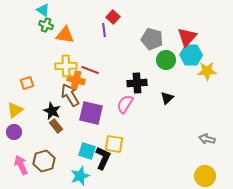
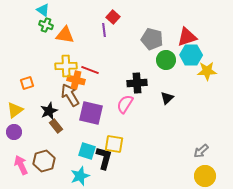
red triangle: rotated 30 degrees clockwise
black star: moved 3 px left; rotated 24 degrees clockwise
gray arrow: moved 6 px left, 12 px down; rotated 56 degrees counterclockwise
black L-shape: moved 1 px right; rotated 10 degrees counterclockwise
